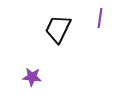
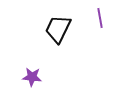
purple line: rotated 18 degrees counterclockwise
